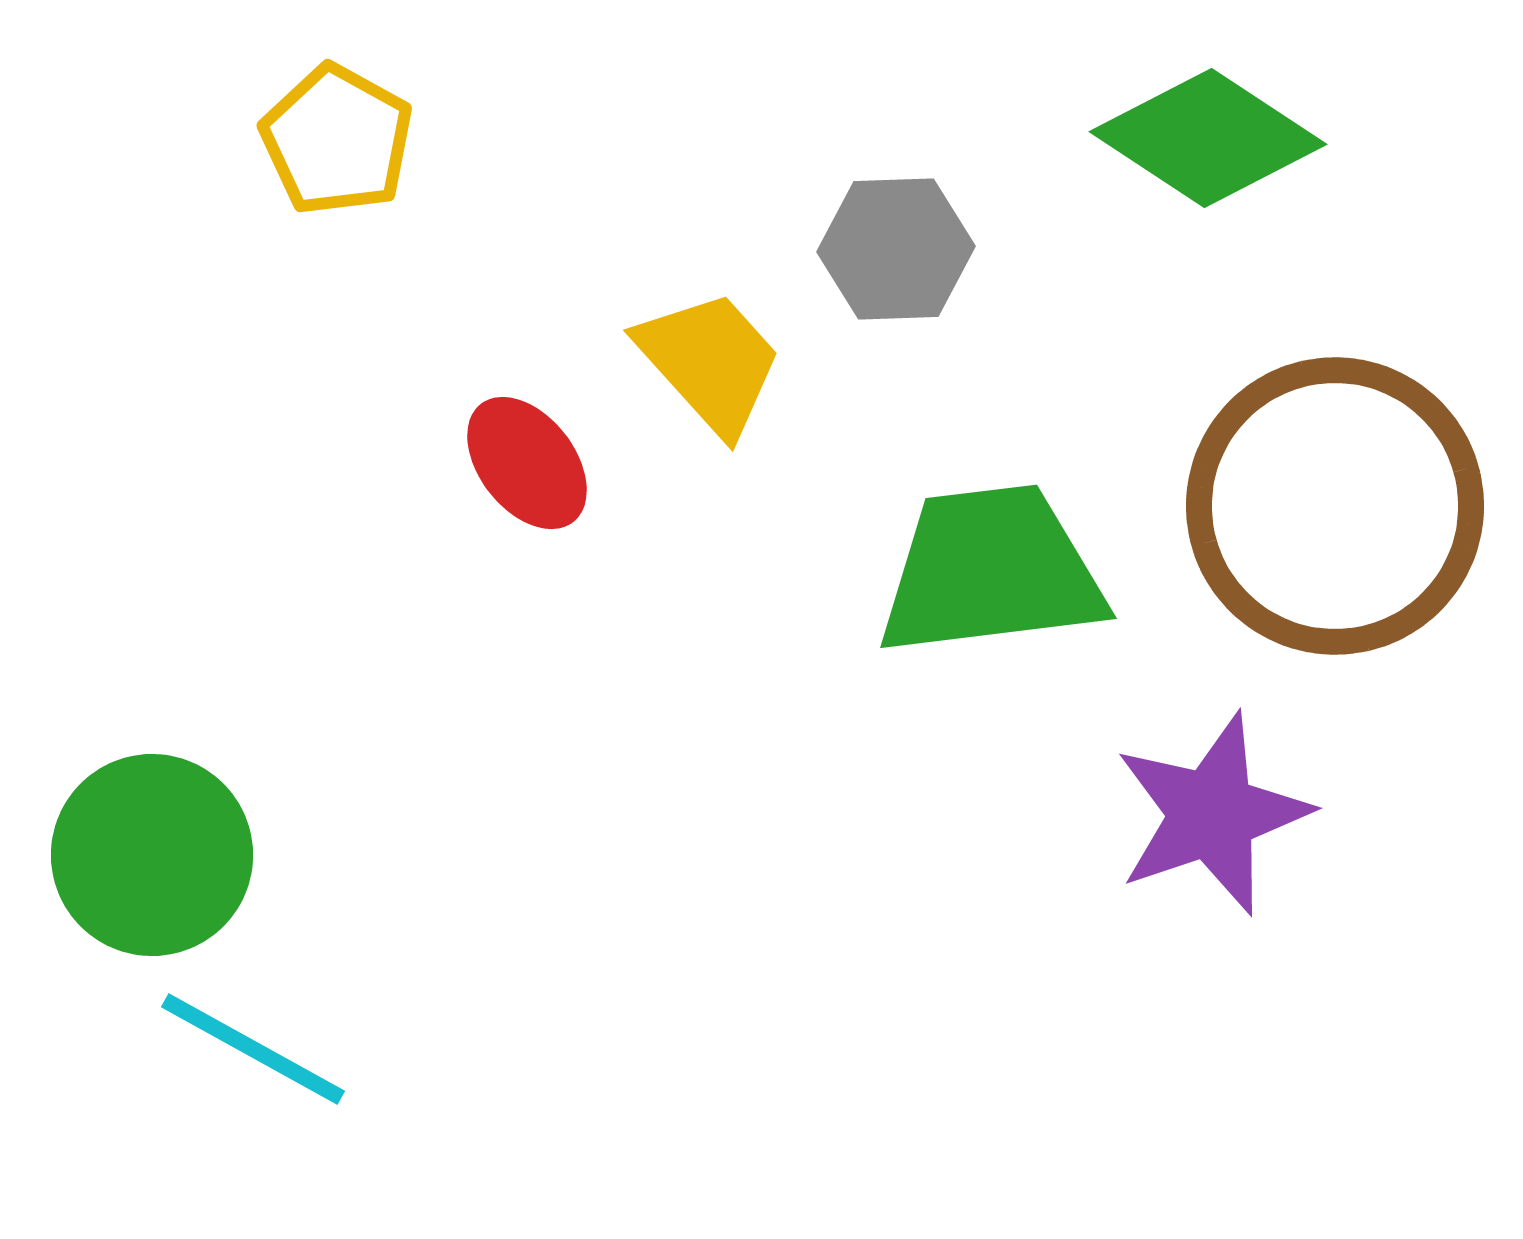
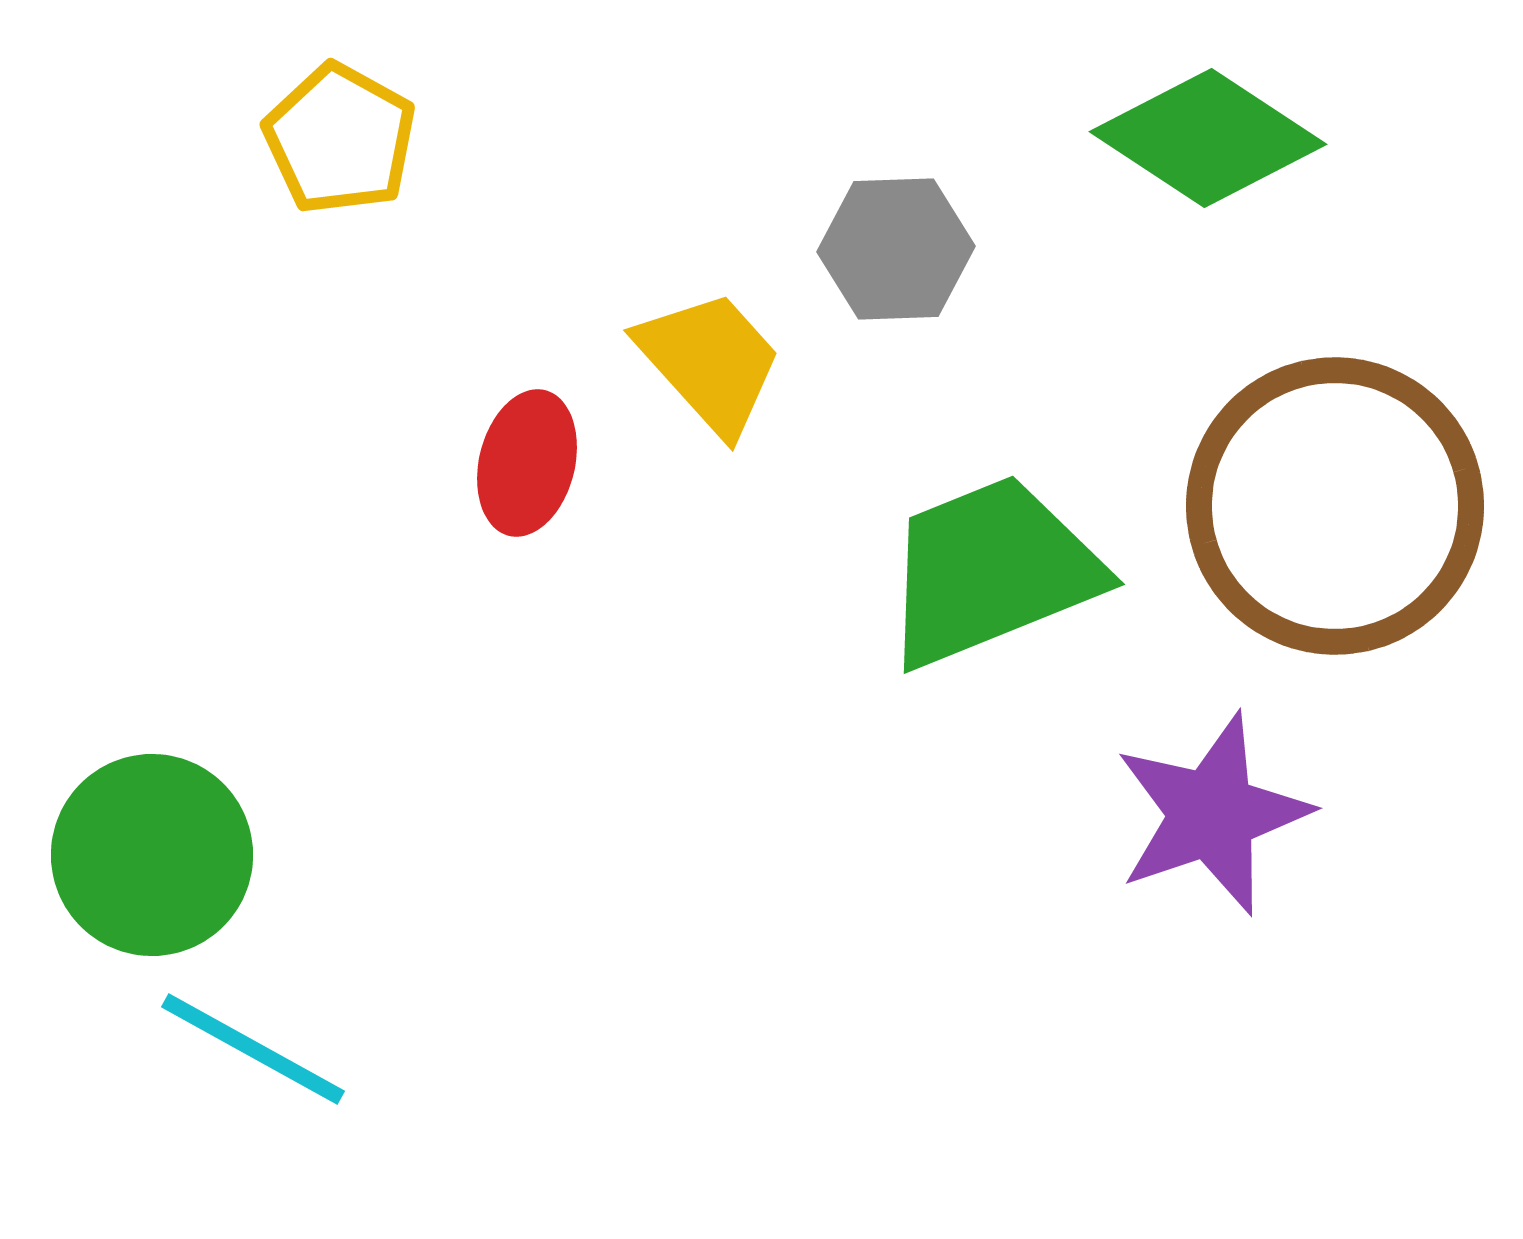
yellow pentagon: moved 3 px right, 1 px up
red ellipse: rotated 52 degrees clockwise
green trapezoid: rotated 15 degrees counterclockwise
